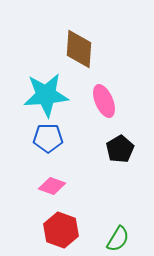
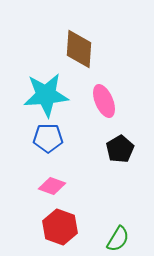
red hexagon: moved 1 px left, 3 px up
